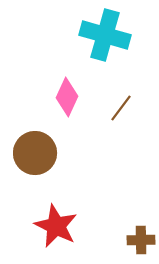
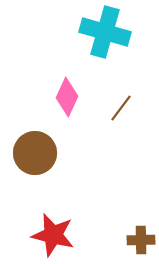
cyan cross: moved 3 px up
red star: moved 3 px left, 9 px down; rotated 12 degrees counterclockwise
